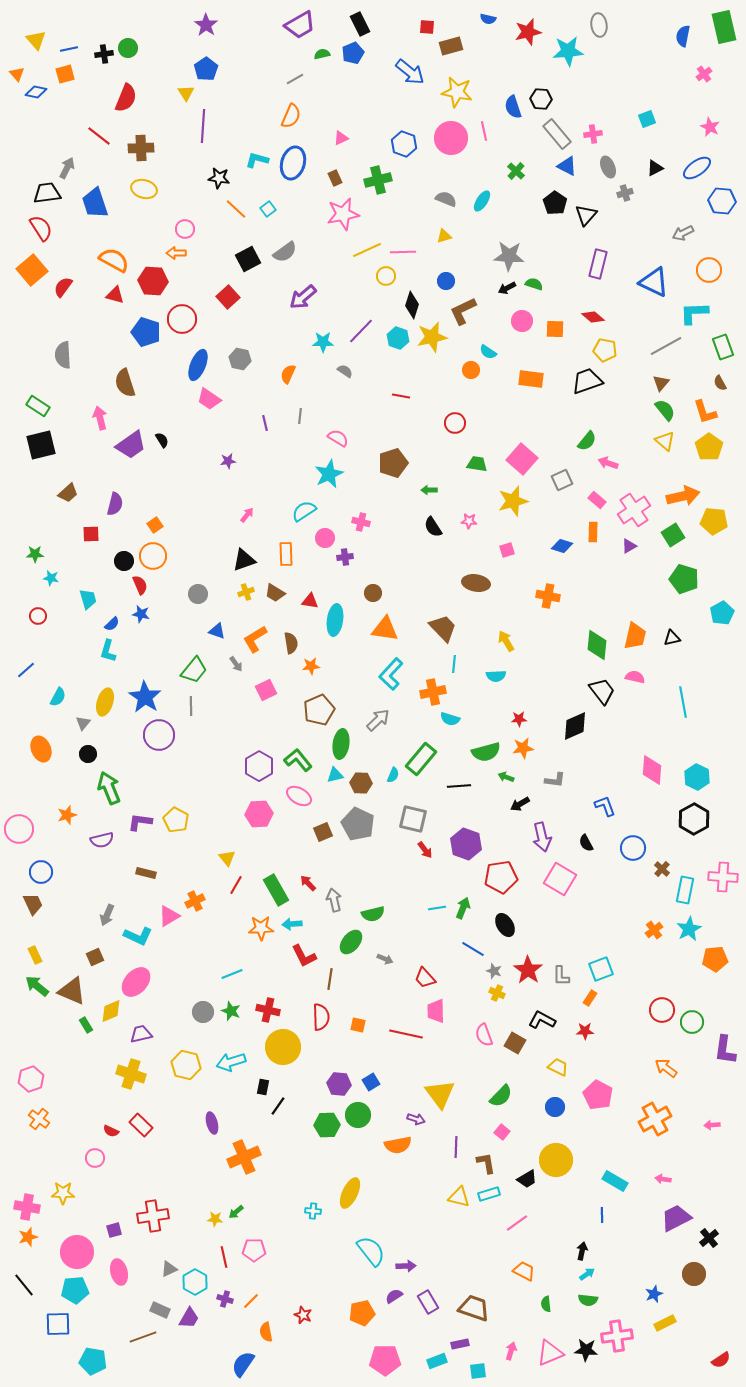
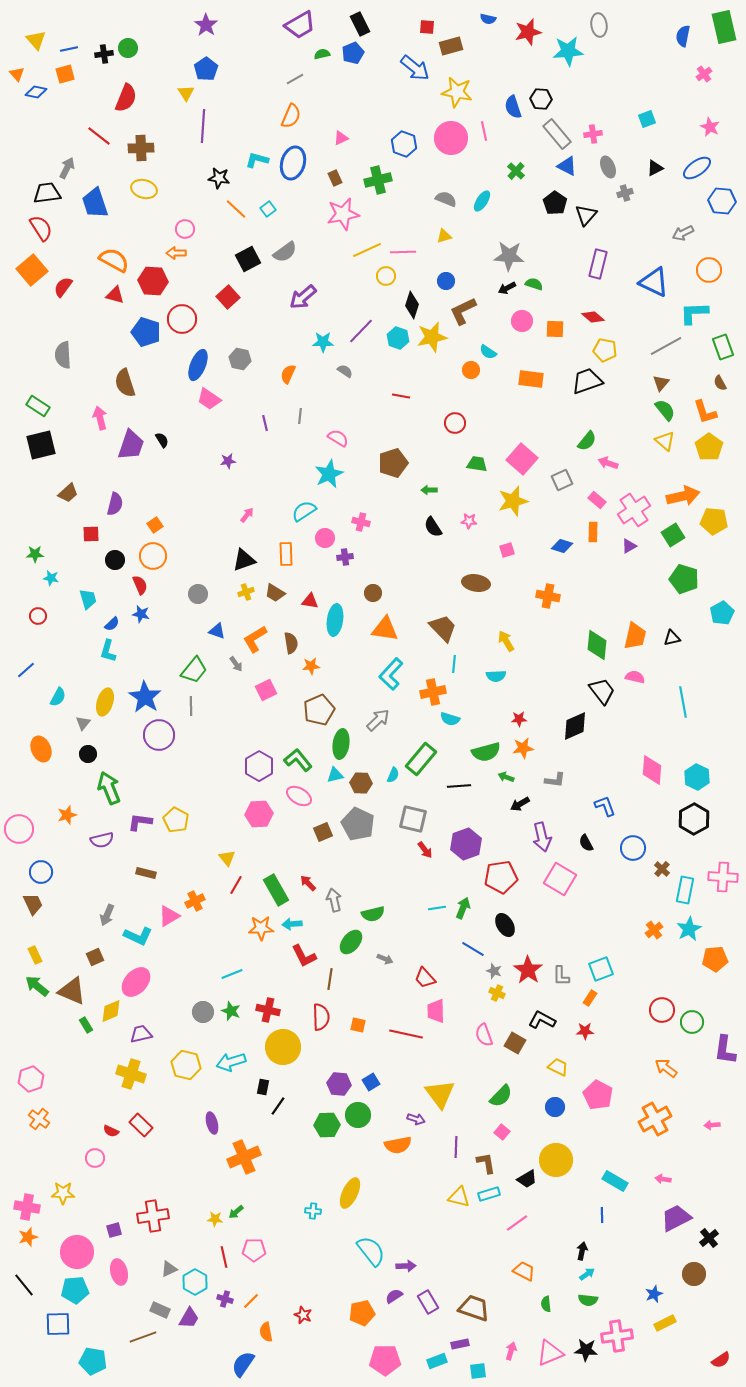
blue arrow at (410, 72): moved 5 px right, 4 px up
purple trapezoid at (131, 445): rotated 36 degrees counterclockwise
black circle at (124, 561): moved 9 px left, 1 px up
purple hexagon at (466, 844): rotated 20 degrees clockwise
